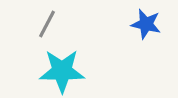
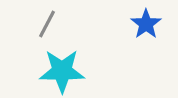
blue star: rotated 24 degrees clockwise
